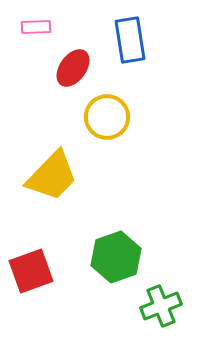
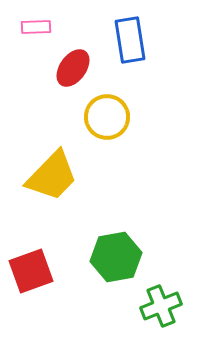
green hexagon: rotated 9 degrees clockwise
